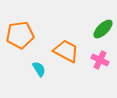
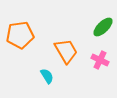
green ellipse: moved 2 px up
orange trapezoid: rotated 32 degrees clockwise
cyan semicircle: moved 8 px right, 7 px down
